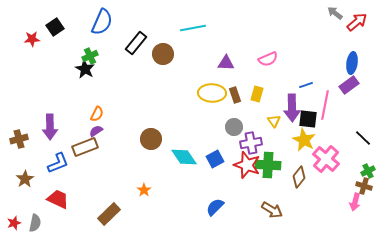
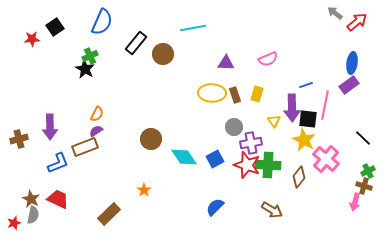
brown star at (25, 179): moved 6 px right, 20 px down; rotated 12 degrees counterclockwise
gray semicircle at (35, 223): moved 2 px left, 8 px up
